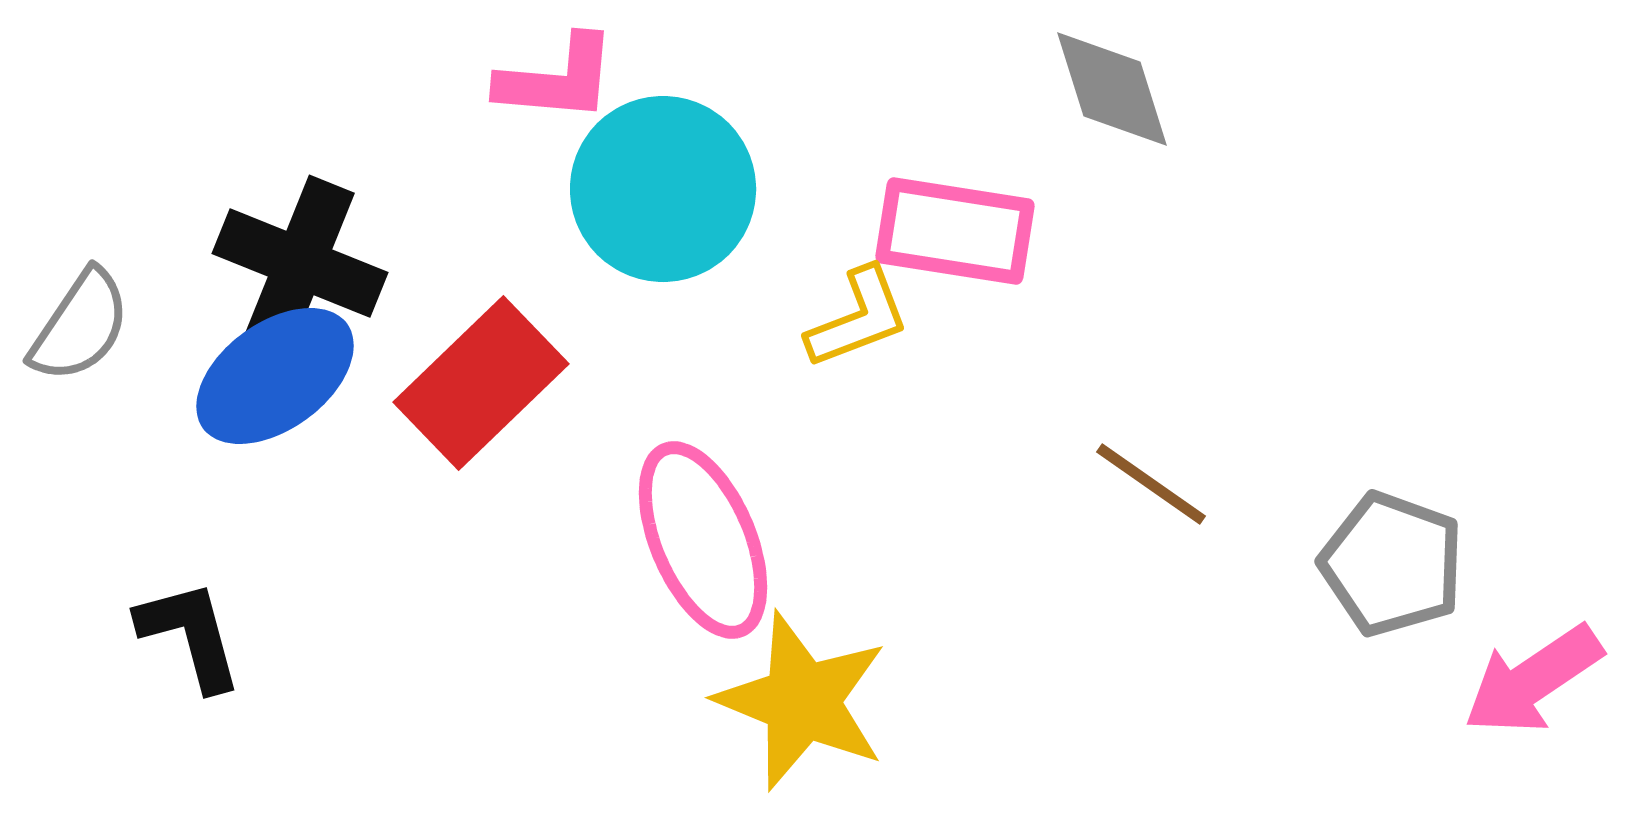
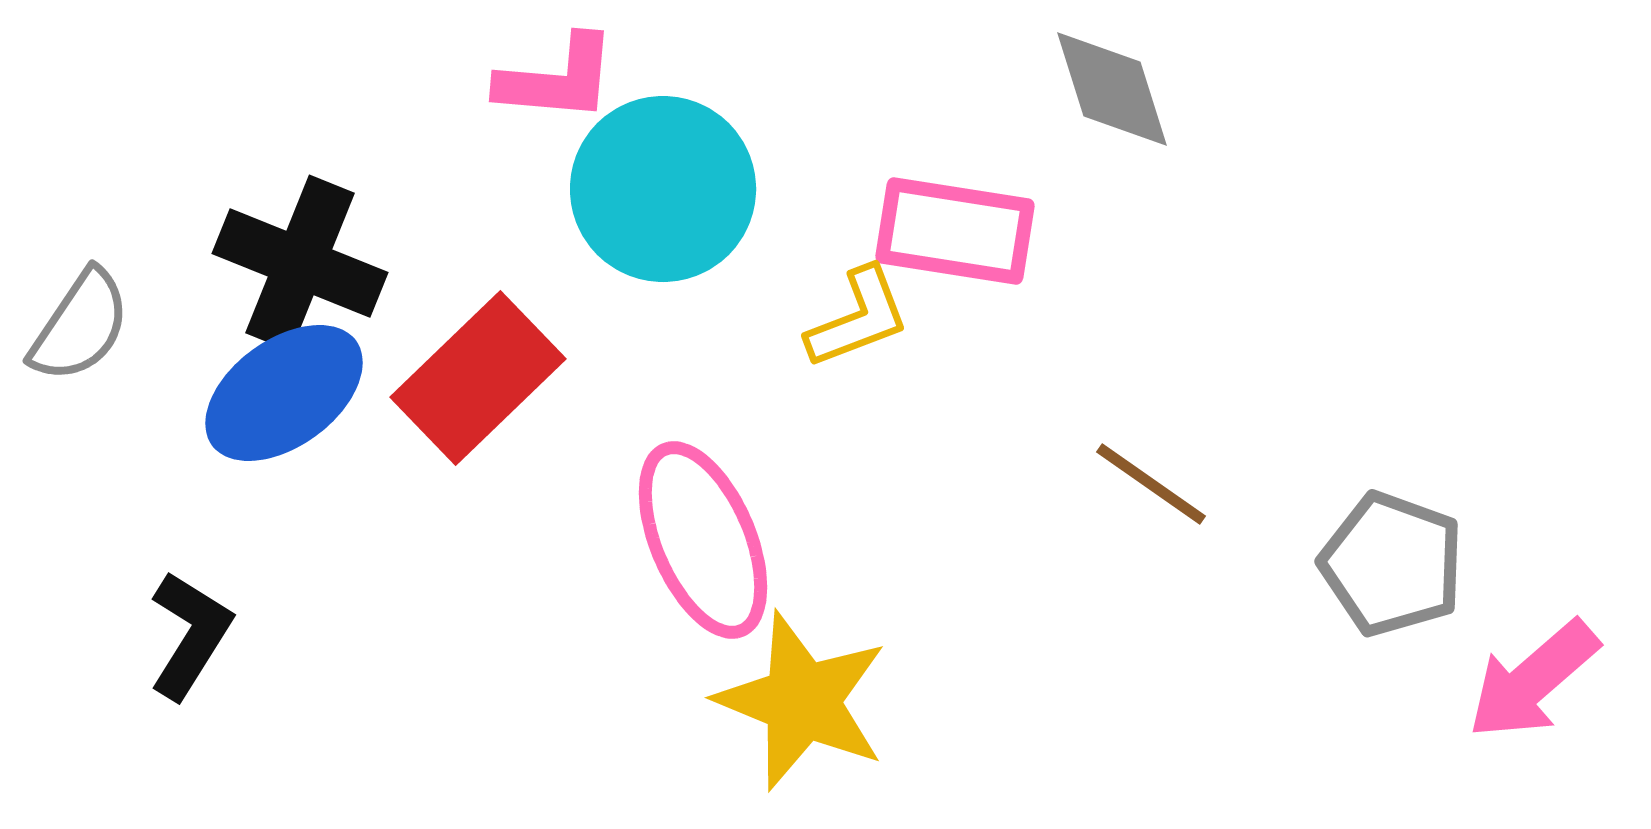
blue ellipse: moved 9 px right, 17 px down
red rectangle: moved 3 px left, 5 px up
black L-shape: rotated 47 degrees clockwise
pink arrow: rotated 7 degrees counterclockwise
